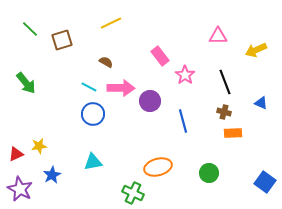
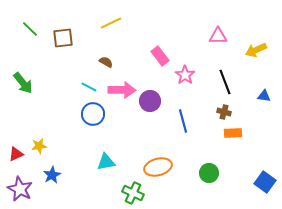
brown square: moved 1 px right, 2 px up; rotated 10 degrees clockwise
green arrow: moved 3 px left
pink arrow: moved 1 px right, 2 px down
blue triangle: moved 3 px right, 7 px up; rotated 16 degrees counterclockwise
cyan triangle: moved 13 px right
